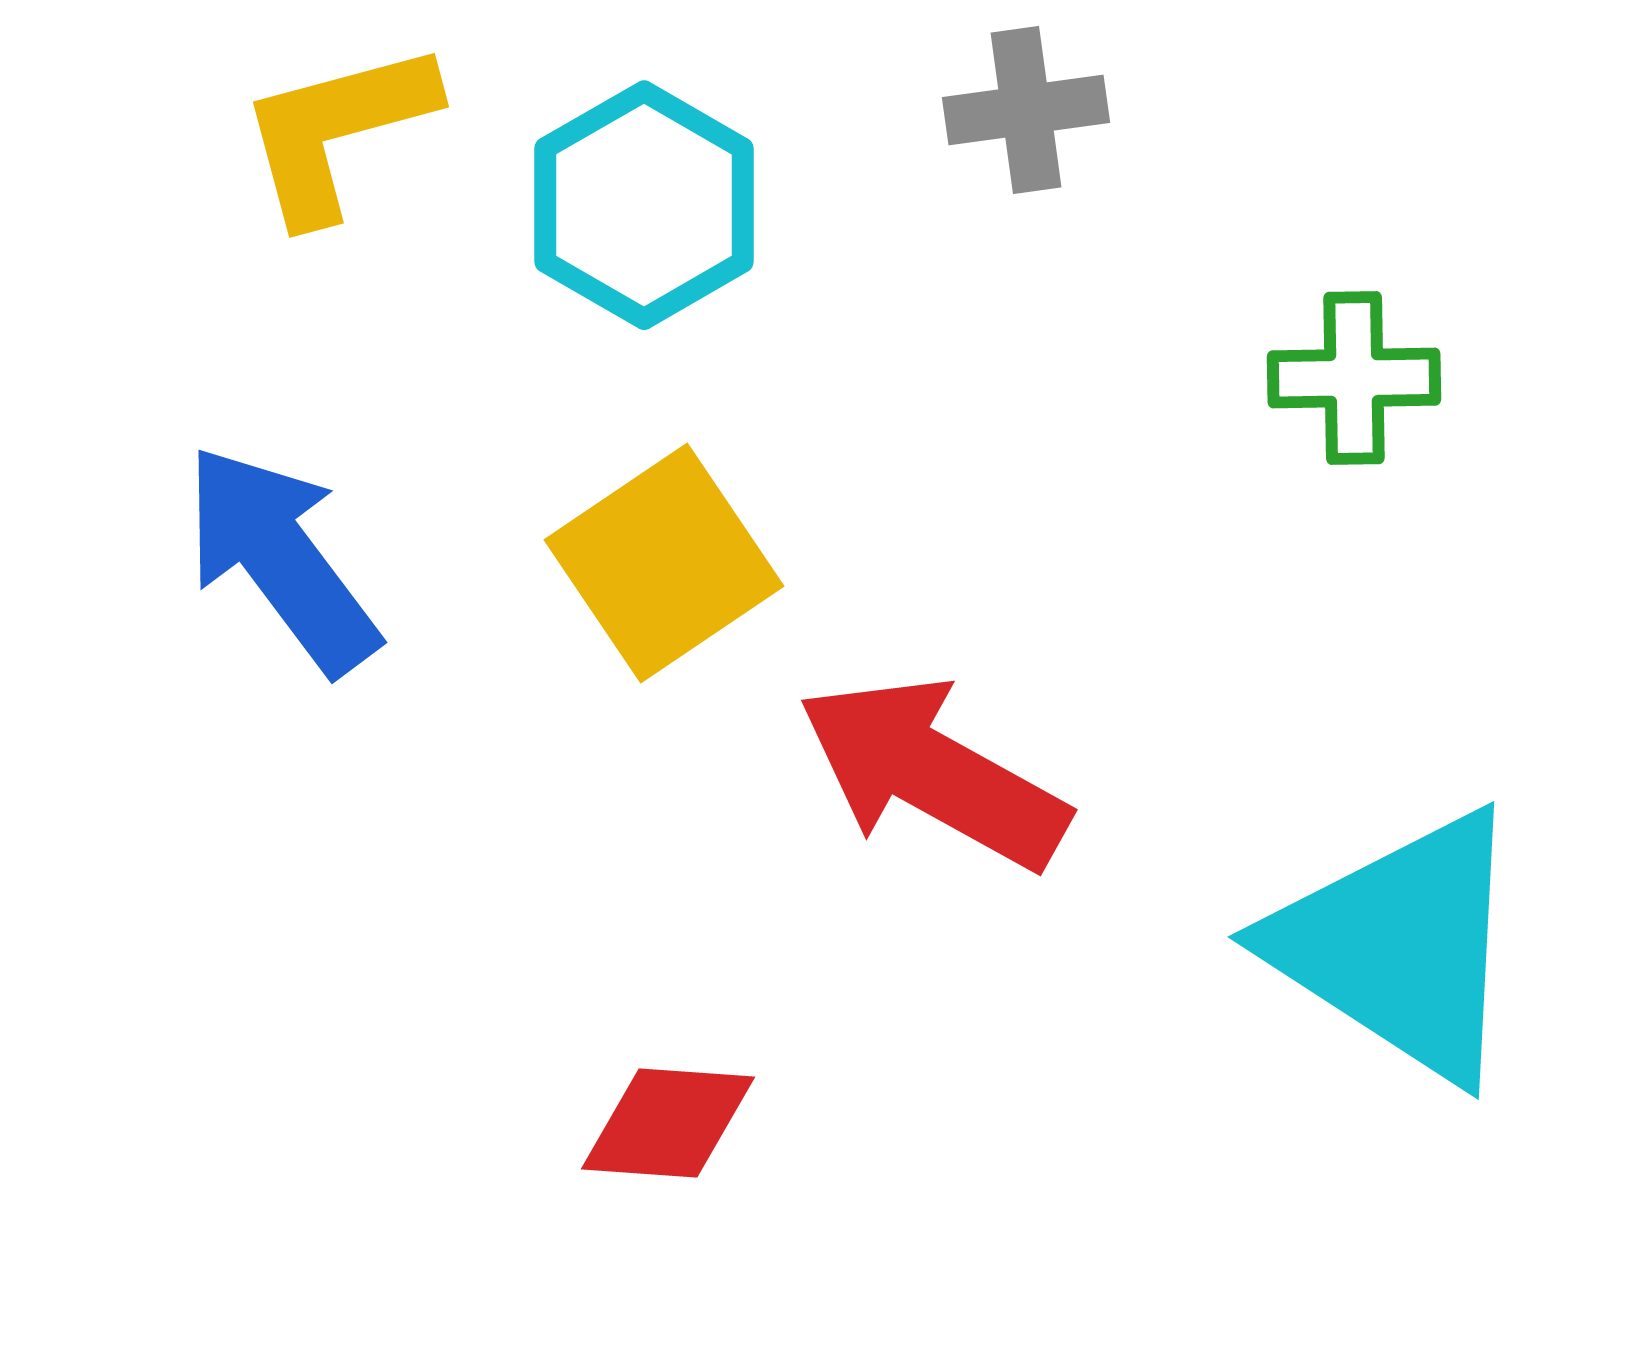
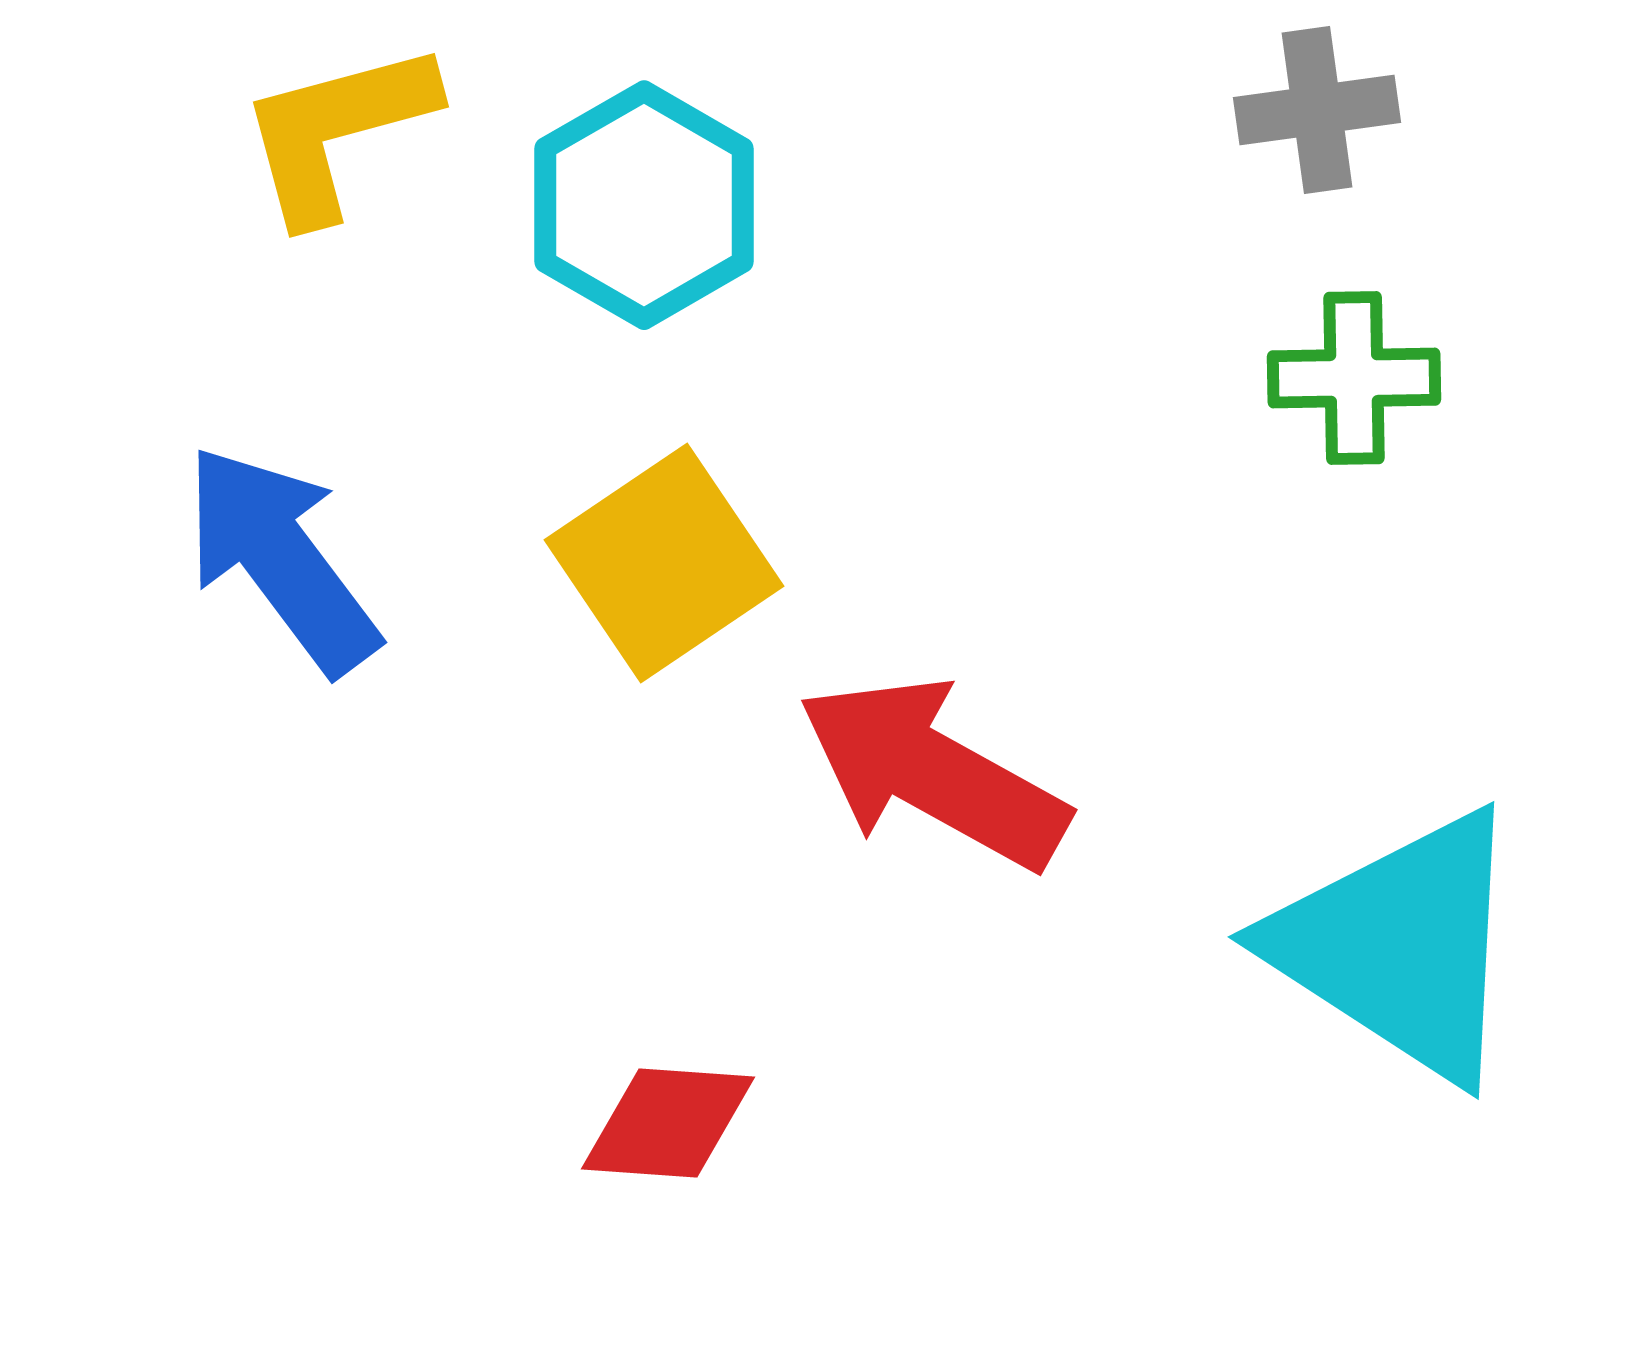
gray cross: moved 291 px right
